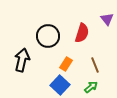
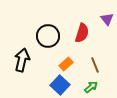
orange rectangle: rotated 16 degrees clockwise
